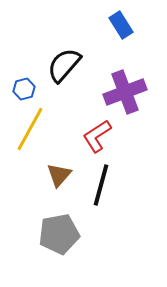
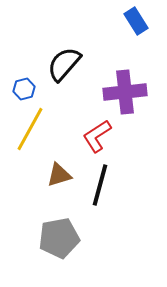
blue rectangle: moved 15 px right, 4 px up
black semicircle: moved 1 px up
purple cross: rotated 15 degrees clockwise
brown triangle: rotated 32 degrees clockwise
black line: moved 1 px left
gray pentagon: moved 4 px down
